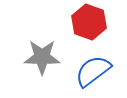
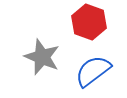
gray star: rotated 21 degrees clockwise
